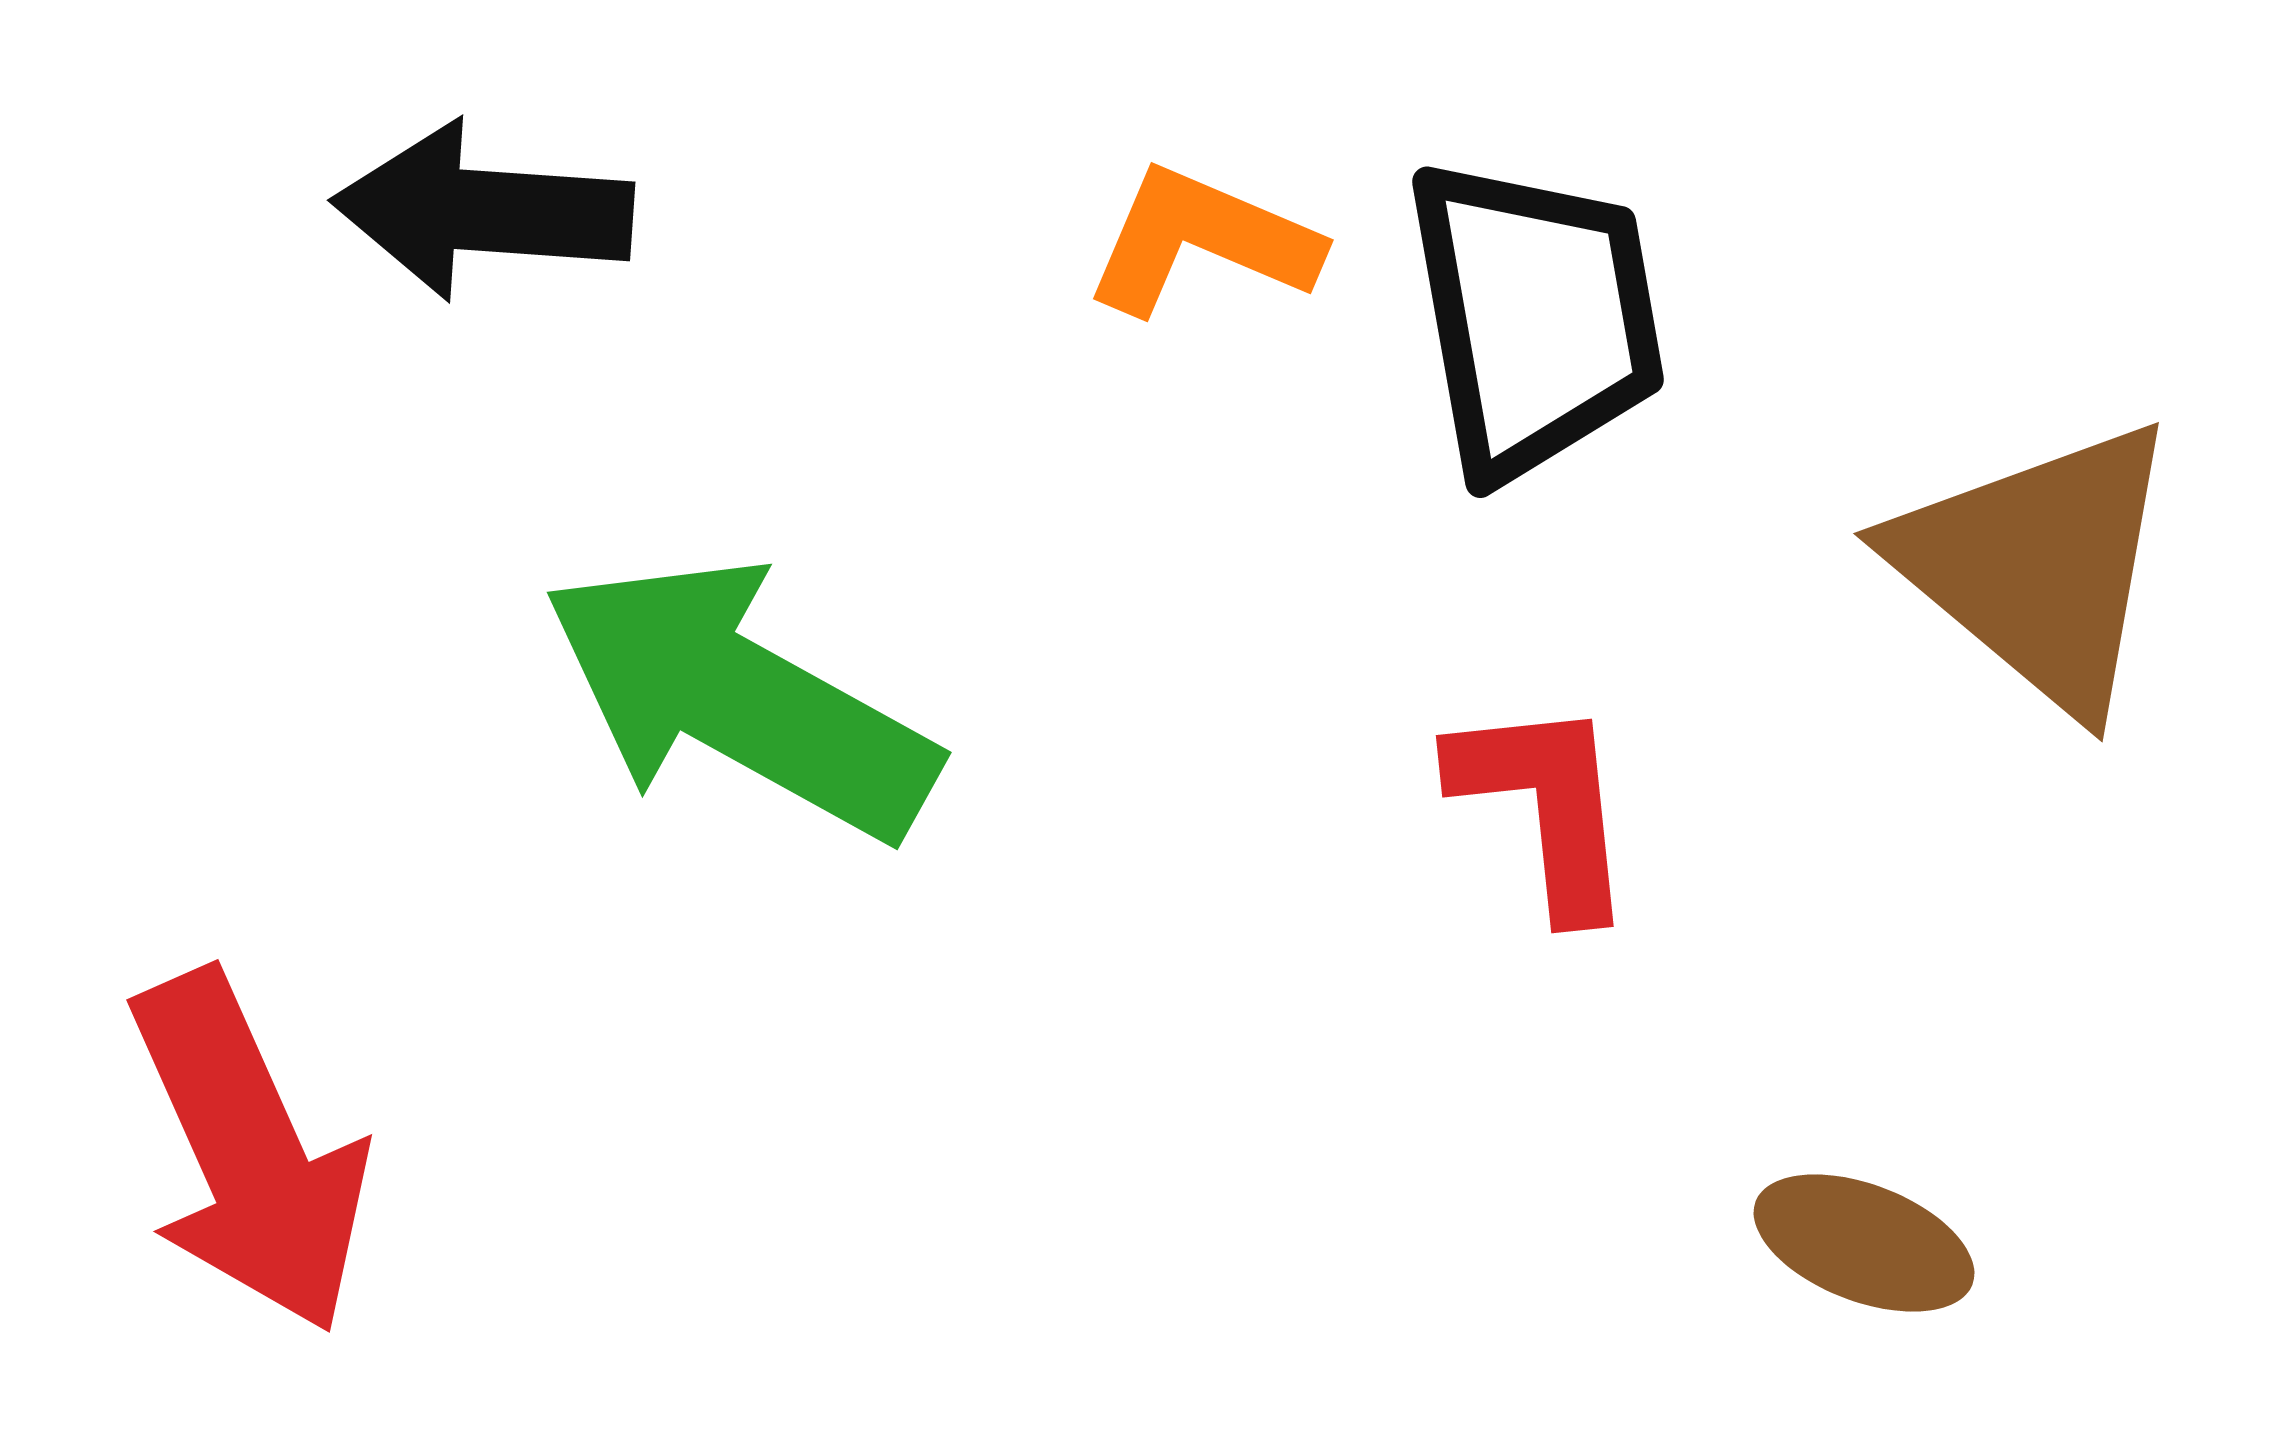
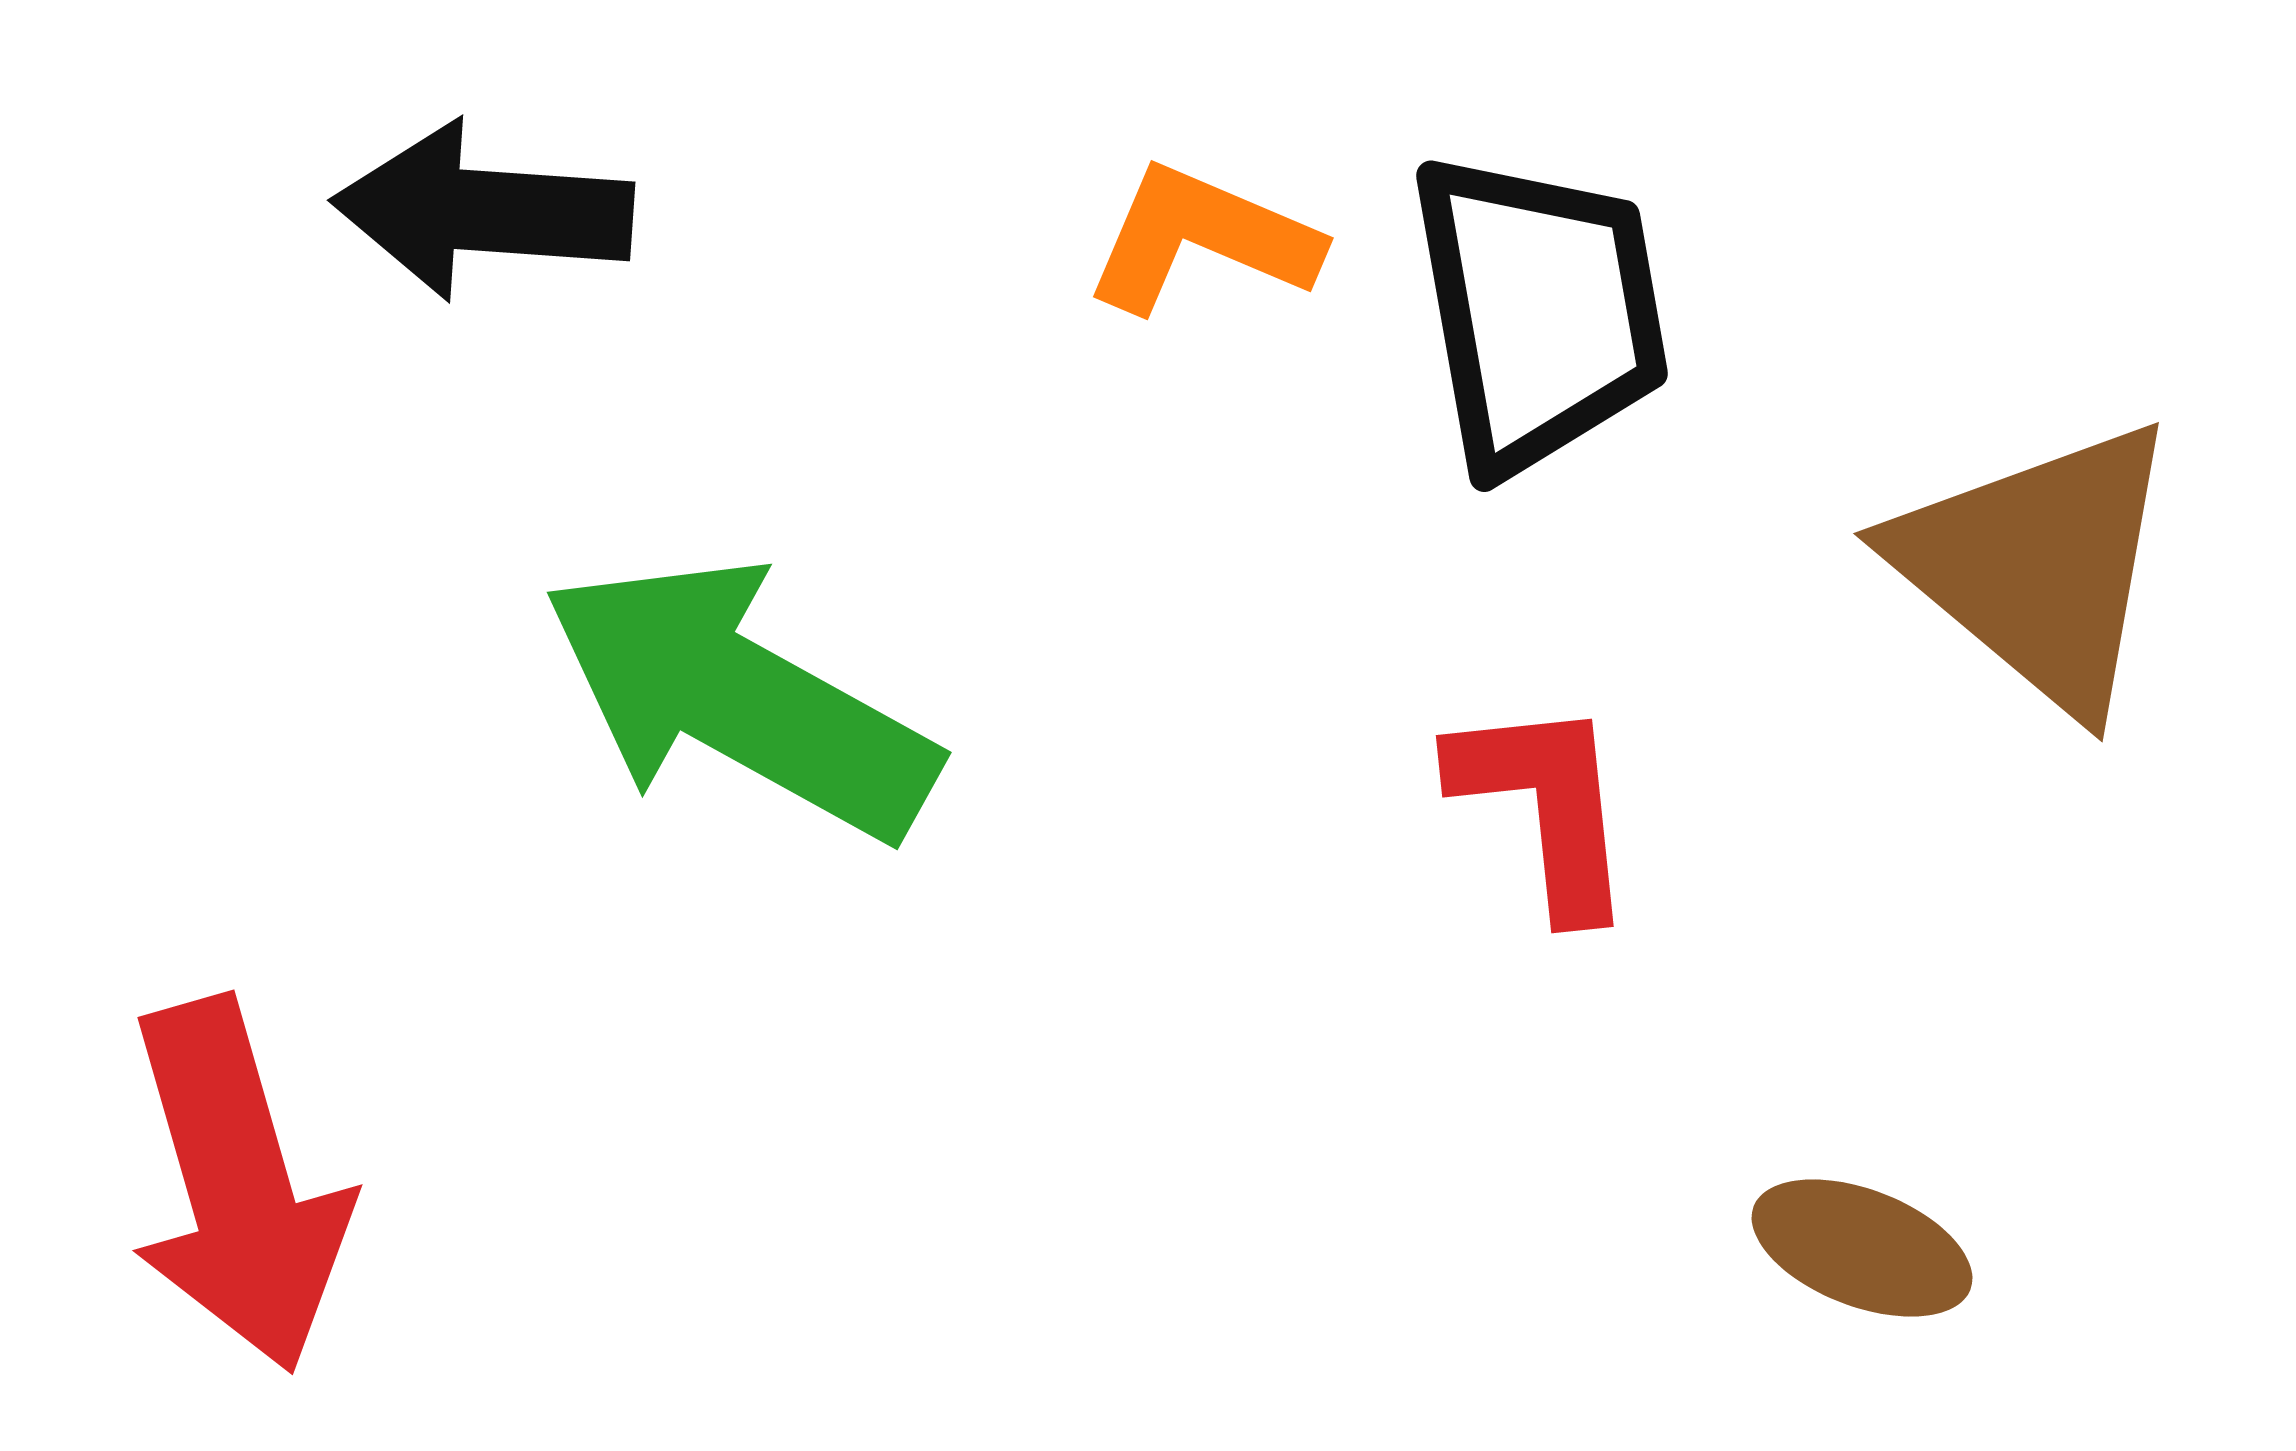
orange L-shape: moved 2 px up
black trapezoid: moved 4 px right, 6 px up
red arrow: moved 11 px left, 33 px down; rotated 8 degrees clockwise
brown ellipse: moved 2 px left, 5 px down
